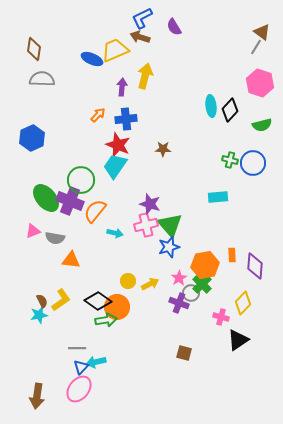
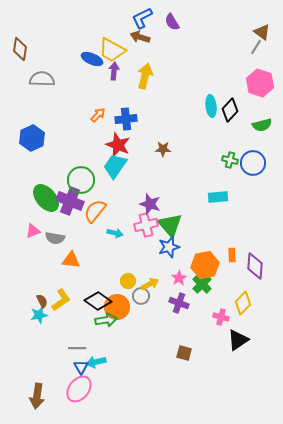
purple semicircle at (174, 27): moved 2 px left, 5 px up
brown diamond at (34, 49): moved 14 px left
yellow trapezoid at (115, 50): moved 3 px left; rotated 128 degrees counterclockwise
purple arrow at (122, 87): moved 8 px left, 16 px up
gray circle at (191, 293): moved 50 px left, 3 px down
blue triangle at (81, 367): rotated 14 degrees counterclockwise
